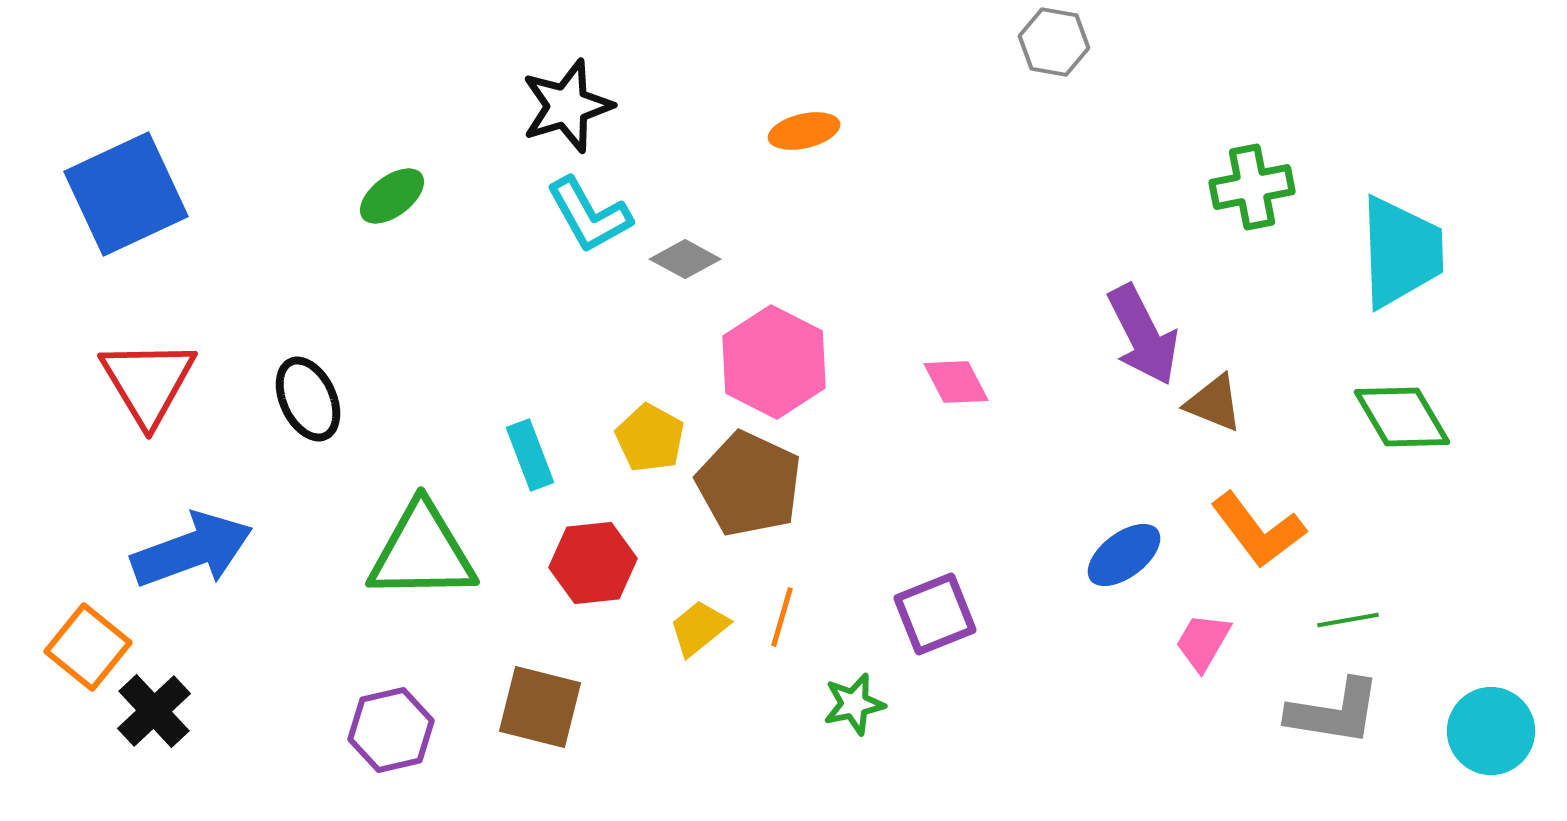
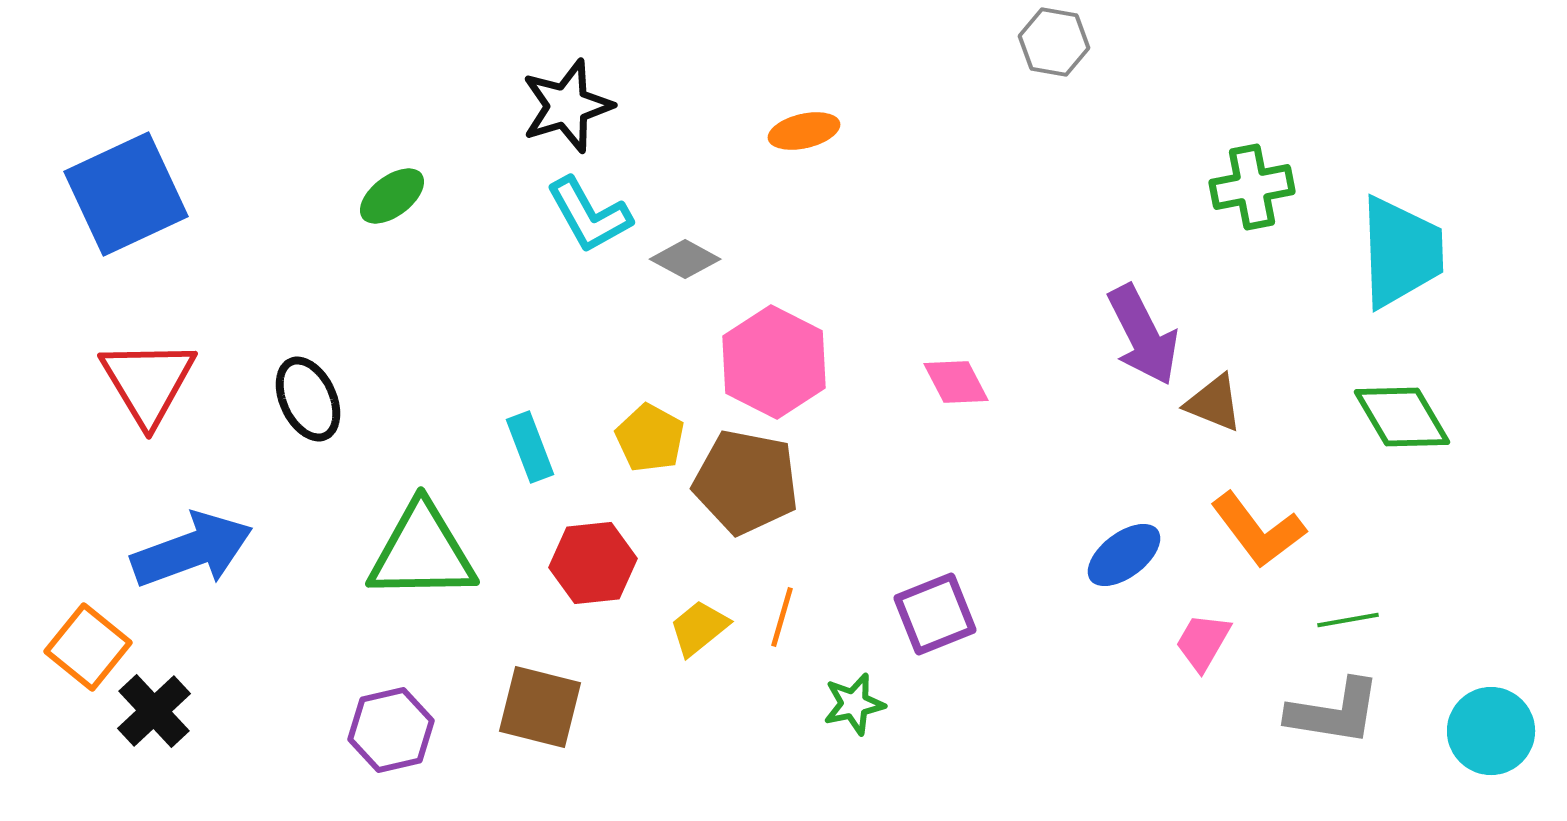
cyan rectangle: moved 8 px up
brown pentagon: moved 3 px left, 2 px up; rotated 14 degrees counterclockwise
